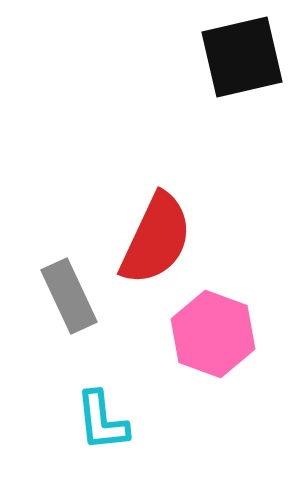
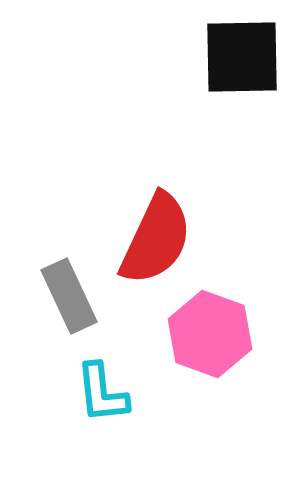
black square: rotated 12 degrees clockwise
pink hexagon: moved 3 px left
cyan L-shape: moved 28 px up
